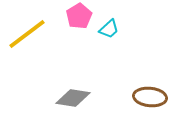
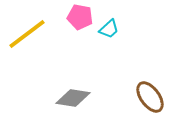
pink pentagon: moved 1 px right, 1 px down; rotated 30 degrees counterclockwise
brown ellipse: rotated 48 degrees clockwise
